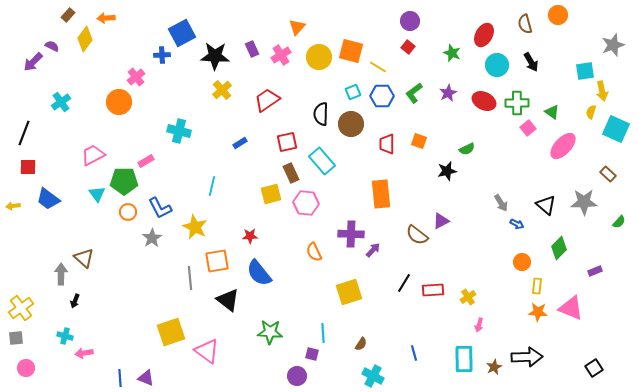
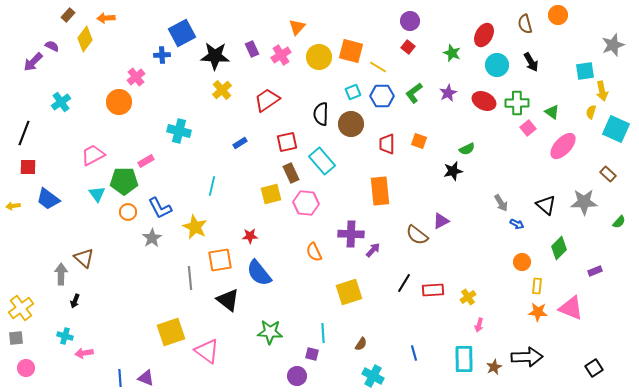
black star at (447, 171): moved 6 px right
orange rectangle at (381, 194): moved 1 px left, 3 px up
orange square at (217, 261): moved 3 px right, 1 px up
